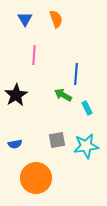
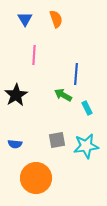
blue semicircle: rotated 16 degrees clockwise
